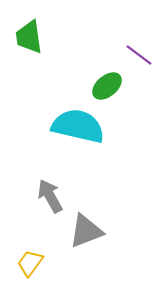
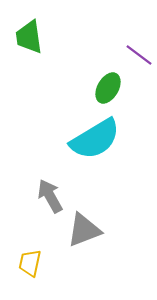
green ellipse: moved 1 px right, 2 px down; rotated 20 degrees counterclockwise
cyan semicircle: moved 17 px right, 13 px down; rotated 136 degrees clockwise
gray triangle: moved 2 px left, 1 px up
yellow trapezoid: rotated 24 degrees counterclockwise
